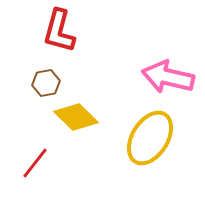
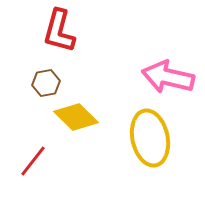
yellow ellipse: rotated 44 degrees counterclockwise
red line: moved 2 px left, 2 px up
